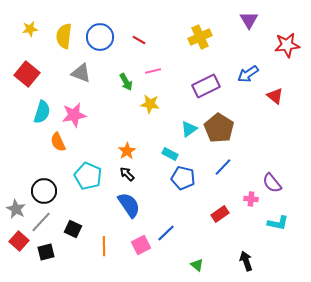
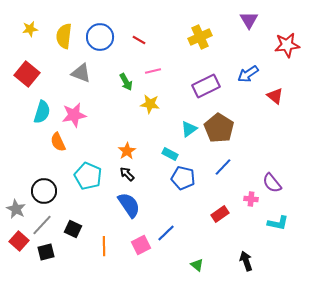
gray line at (41, 222): moved 1 px right, 3 px down
